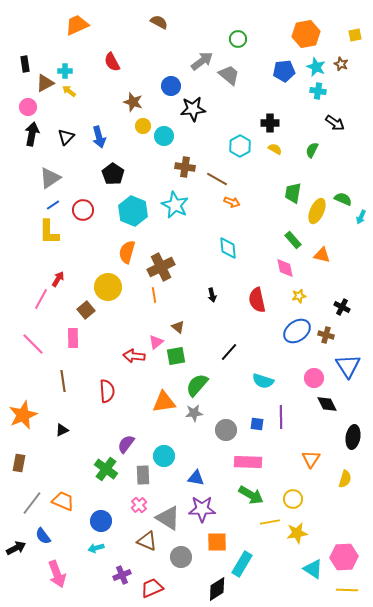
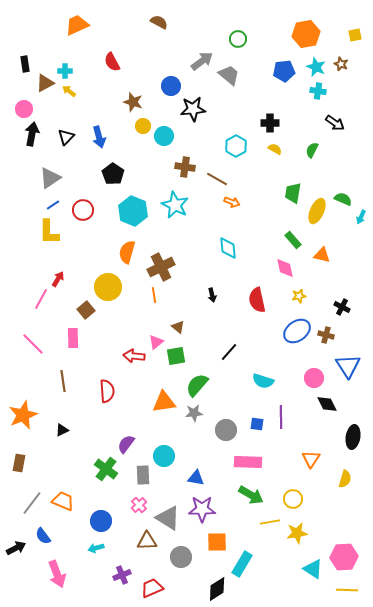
pink circle at (28, 107): moved 4 px left, 2 px down
cyan hexagon at (240, 146): moved 4 px left
brown triangle at (147, 541): rotated 25 degrees counterclockwise
